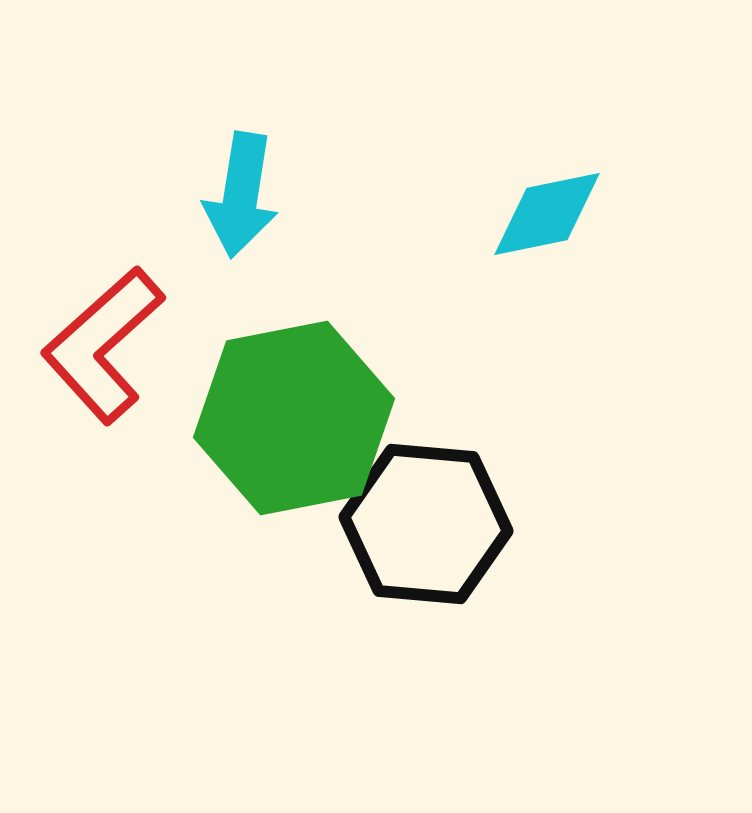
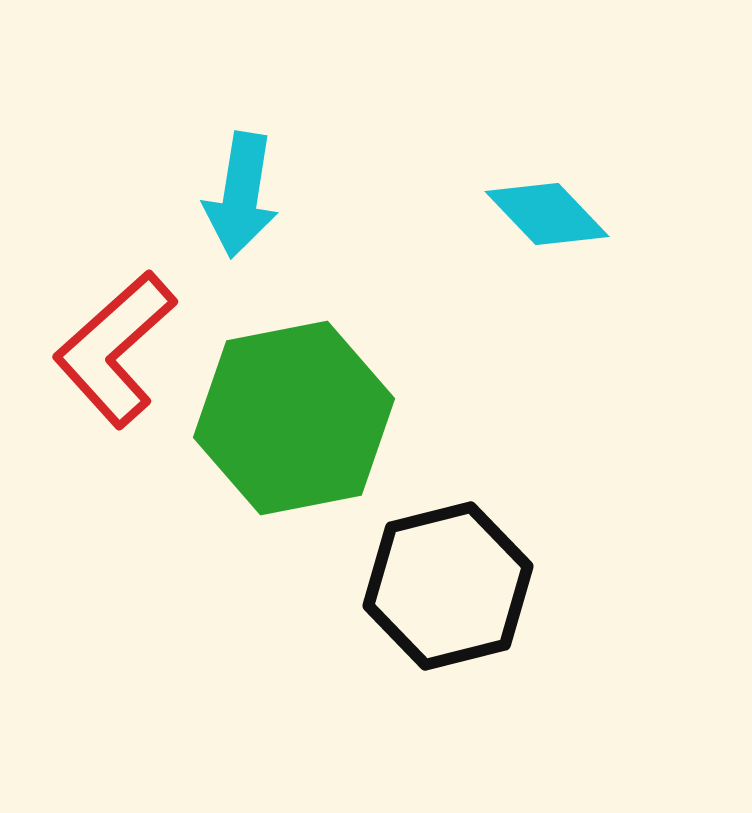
cyan diamond: rotated 58 degrees clockwise
red L-shape: moved 12 px right, 4 px down
black hexagon: moved 22 px right, 62 px down; rotated 19 degrees counterclockwise
